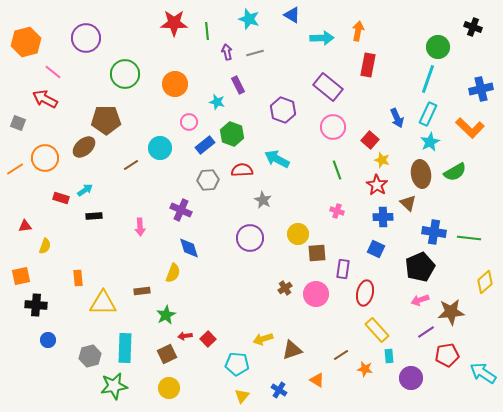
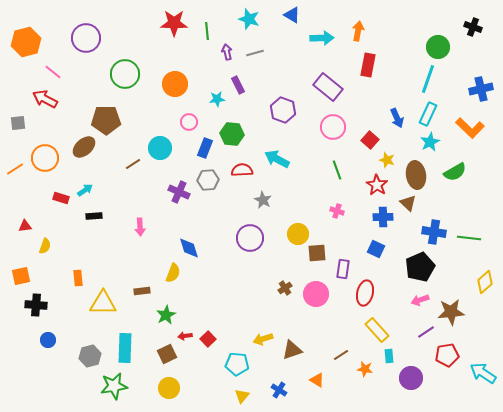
cyan star at (217, 102): moved 3 px up; rotated 21 degrees counterclockwise
gray square at (18, 123): rotated 28 degrees counterclockwise
green hexagon at (232, 134): rotated 15 degrees counterclockwise
blue rectangle at (205, 145): moved 3 px down; rotated 30 degrees counterclockwise
yellow star at (382, 160): moved 5 px right
brown line at (131, 165): moved 2 px right, 1 px up
brown ellipse at (421, 174): moved 5 px left, 1 px down
purple cross at (181, 210): moved 2 px left, 18 px up
